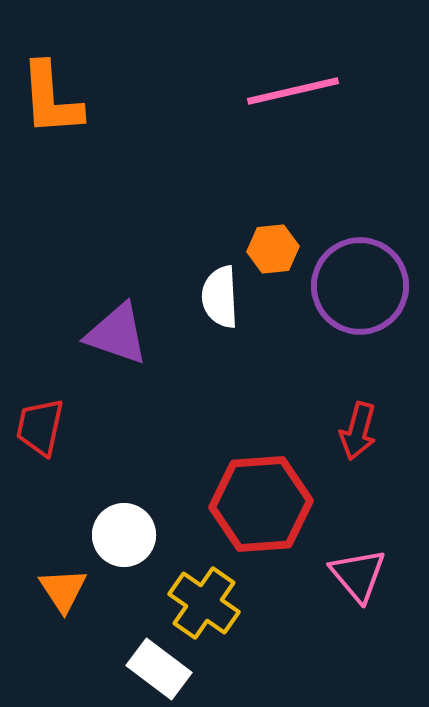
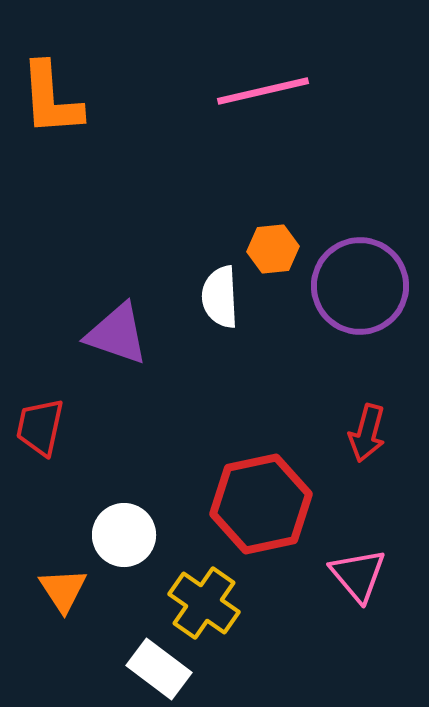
pink line: moved 30 px left
red arrow: moved 9 px right, 2 px down
red hexagon: rotated 8 degrees counterclockwise
